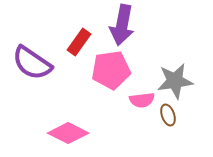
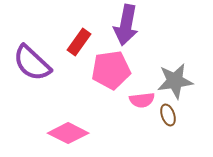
purple arrow: moved 4 px right
purple semicircle: rotated 9 degrees clockwise
